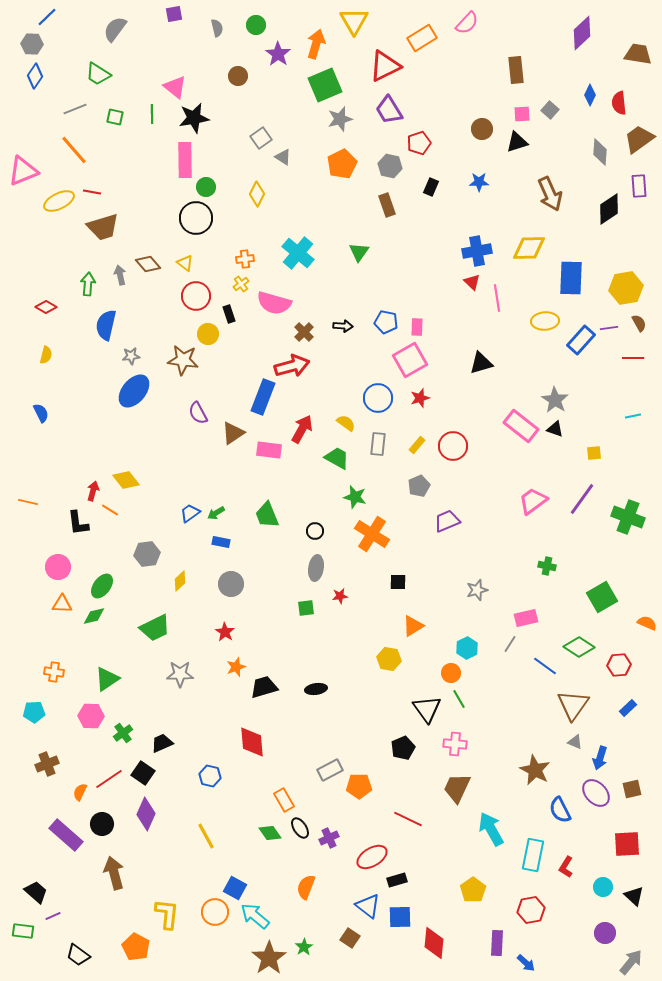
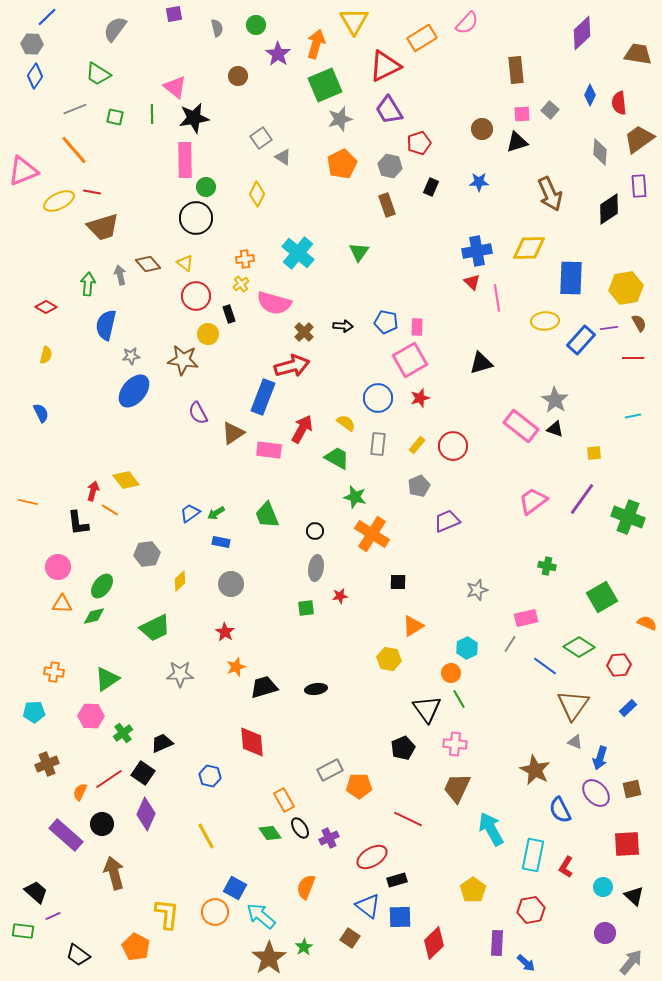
cyan arrow at (255, 916): moved 6 px right
red diamond at (434, 943): rotated 40 degrees clockwise
